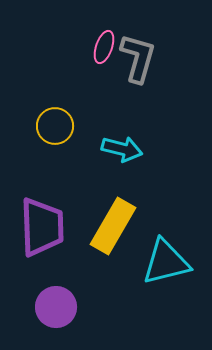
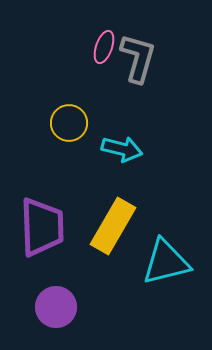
yellow circle: moved 14 px right, 3 px up
